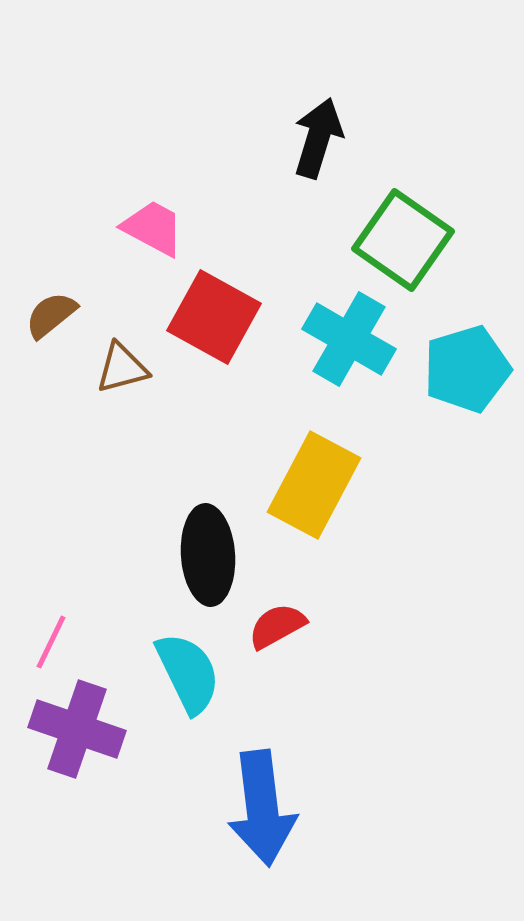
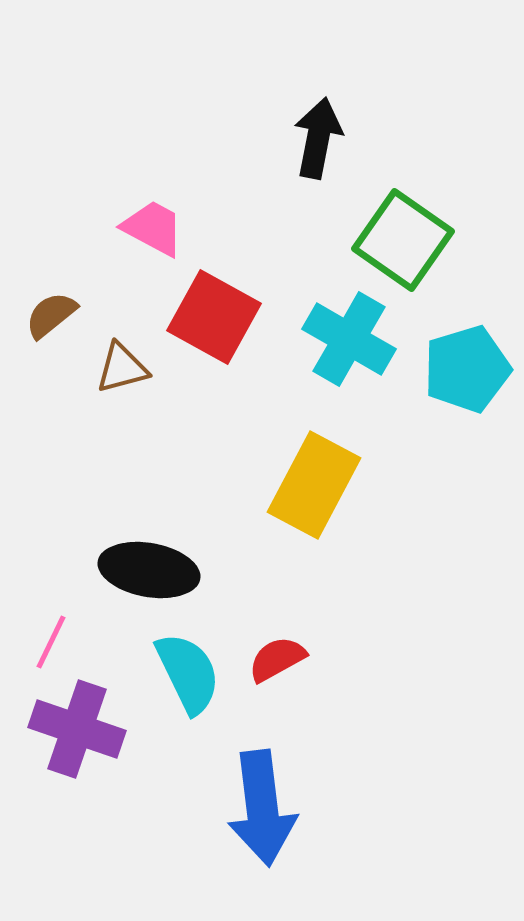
black arrow: rotated 6 degrees counterclockwise
black ellipse: moved 59 px left, 15 px down; rotated 76 degrees counterclockwise
red semicircle: moved 33 px down
